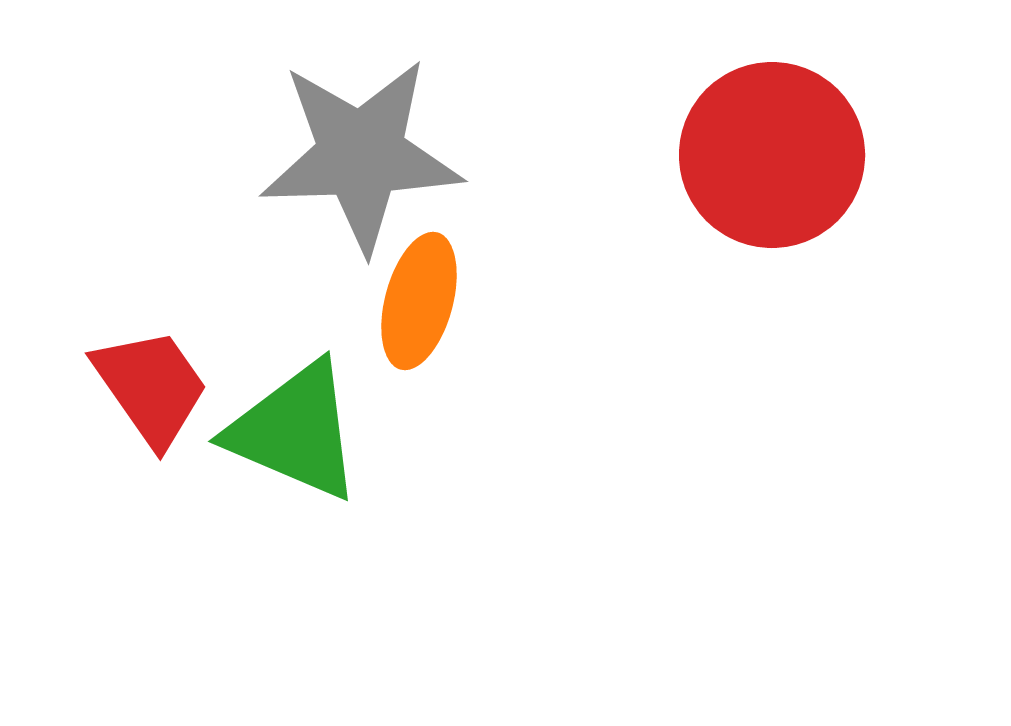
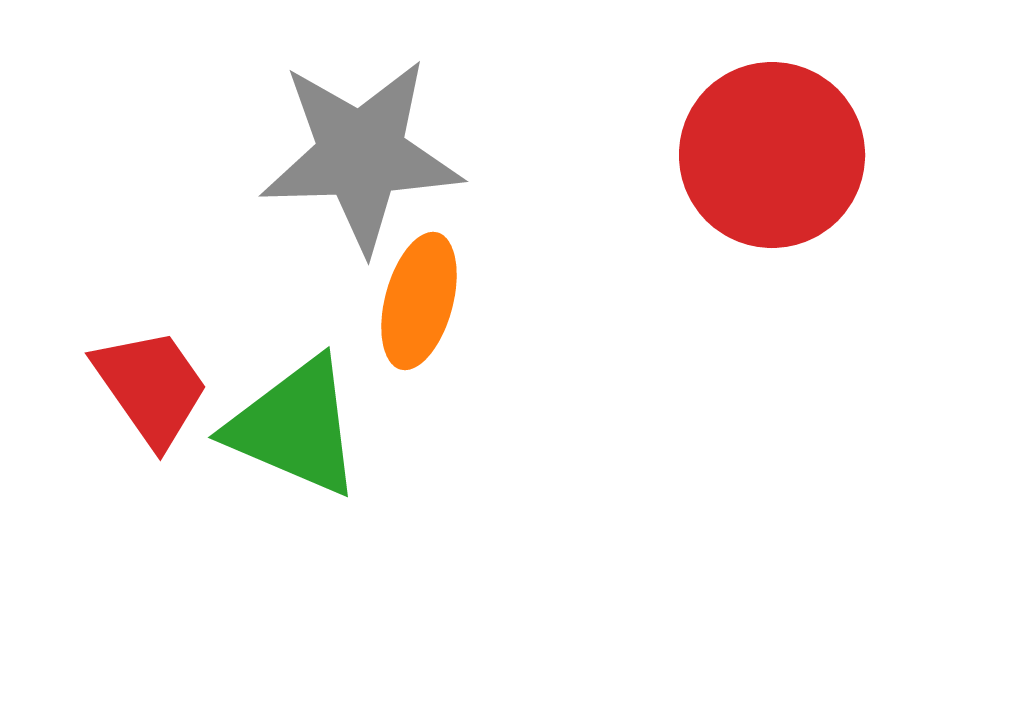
green triangle: moved 4 px up
